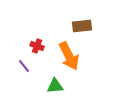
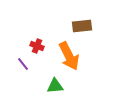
purple line: moved 1 px left, 2 px up
